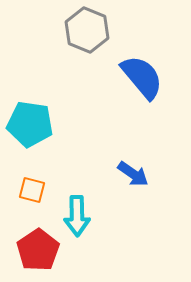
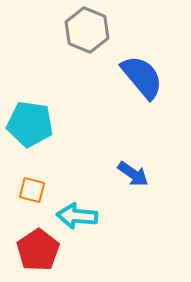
cyan arrow: rotated 96 degrees clockwise
